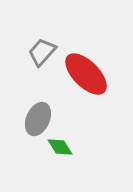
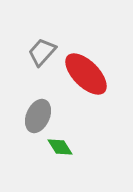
gray ellipse: moved 3 px up
